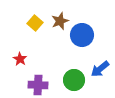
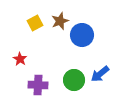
yellow square: rotated 21 degrees clockwise
blue arrow: moved 5 px down
